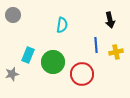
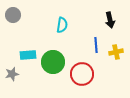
cyan rectangle: rotated 63 degrees clockwise
